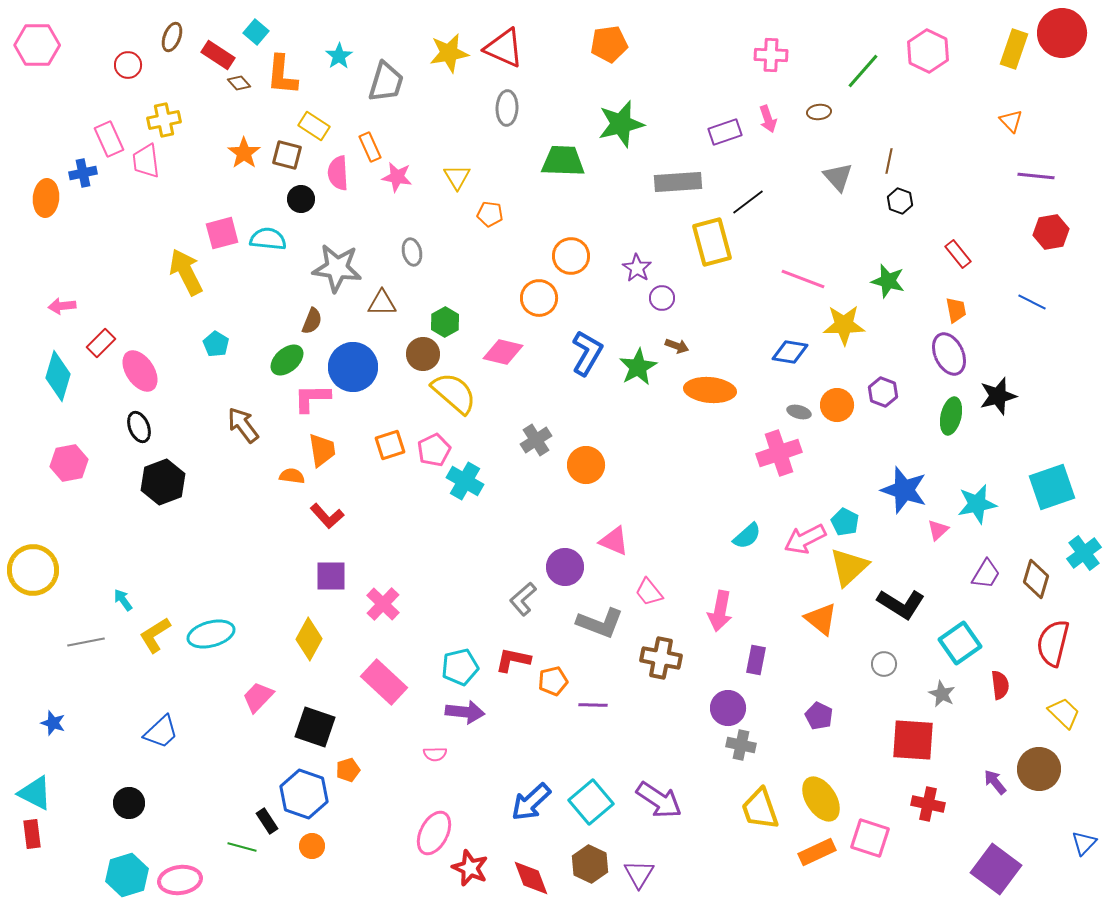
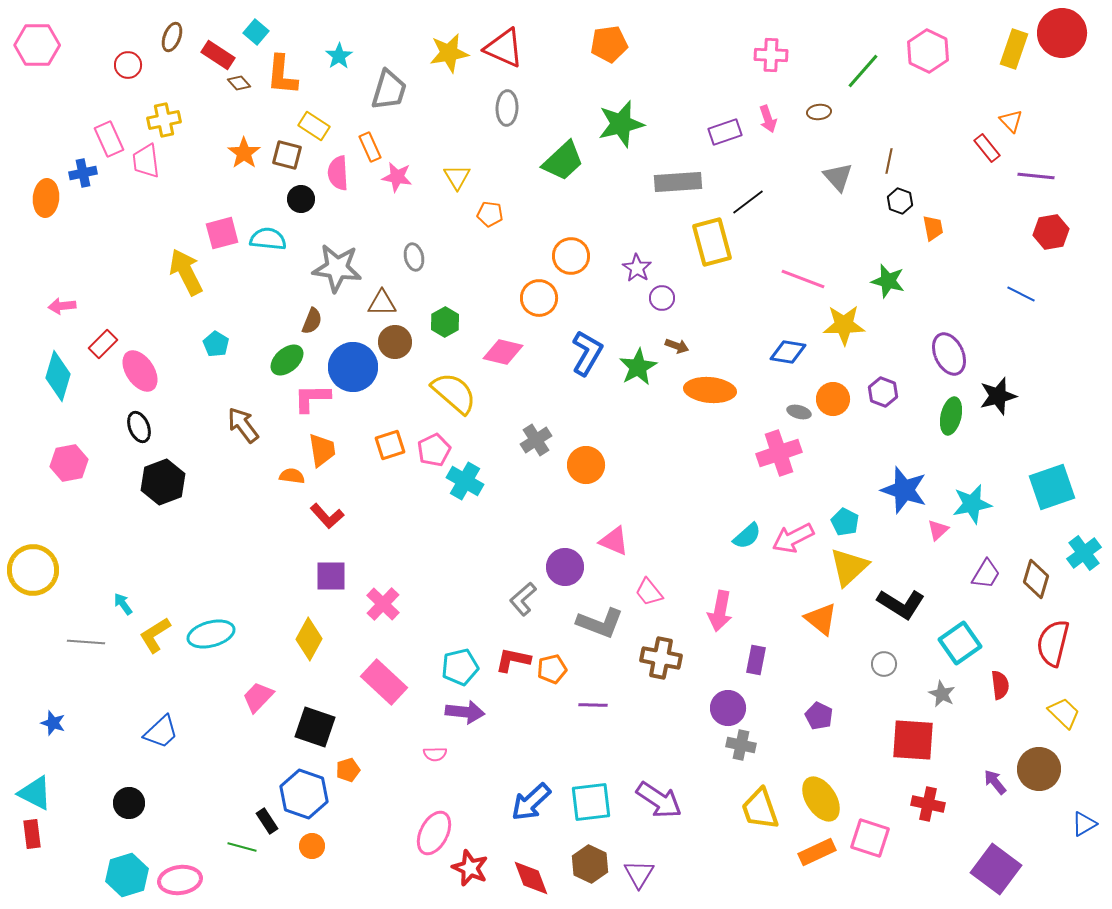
gray trapezoid at (386, 82): moved 3 px right, 8 px down
green trapezoid at (563, 161): rotated 135 degrees clockwise
gray ellipse at (412, 252): moved 2 px right, 5 px down
red rectangle at (958, 254): moved 29 px right, 106 px up
blue line at (1032, 302): moved 11 px left, 8 px up
orange trapezoid at (956, 310): moved 23 px left, 82 px up
red rectangle at (101, 343): moved 2 px right, 1 px down
blue diamond at (790, 352): moved 2 px left
brown circle at (423, 354): moved 28 px left, 12 px up
orange circle at (837, 405): moved 4 px left, 6 px up
cyan star at (977, 504): moved 5 px left
pink arrow at (805, 539): moved 12 px left, 1 px up
cyan arrow at (123, 600): moved 4 px down
gray line at (86, 642): rotated 15 degrees clockwise
orange pentagon at (553, 681): moved 1 px left, 12 px up
cyan square at (591, 802): rotated 33 degrees clockwise
blue triangle at (1084, 843): moved 19 px up; rotated 16 degrees clockwise
